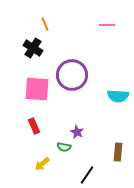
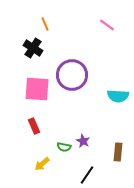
pink line: rotated 35 degrees clockwise
purple star: moved 6 px right, 9 px down
